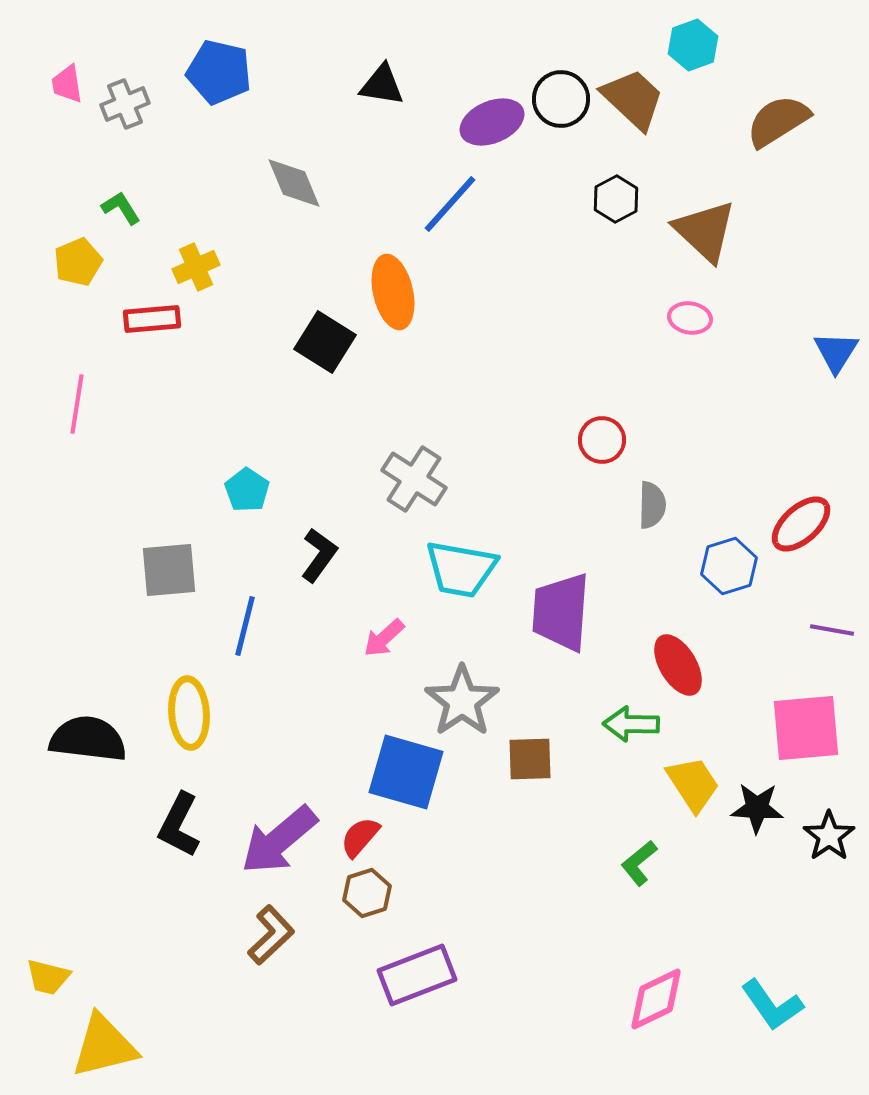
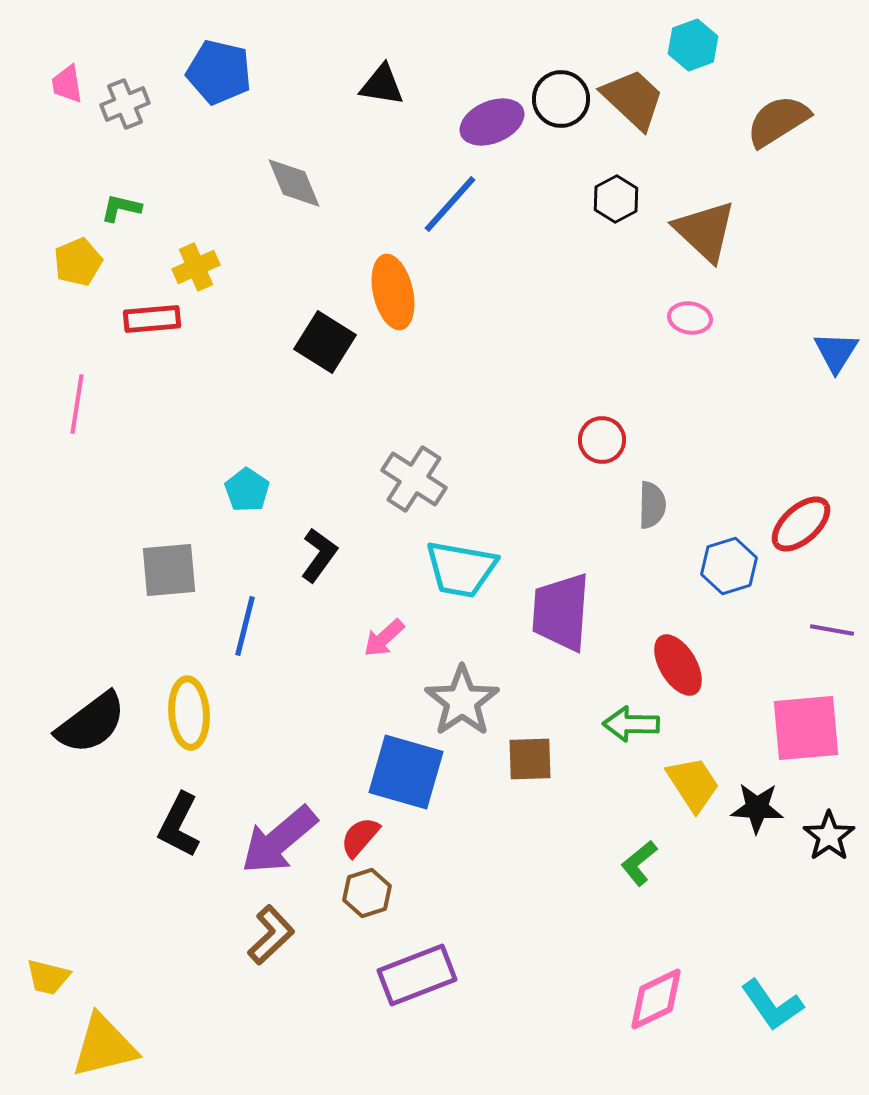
green L-shape at (121, 208): rotated 45 degrees counterclockwise
black semicircle at (88, 739): moved 3 px right, 16 px up; rotated 136 degrees clockwise
